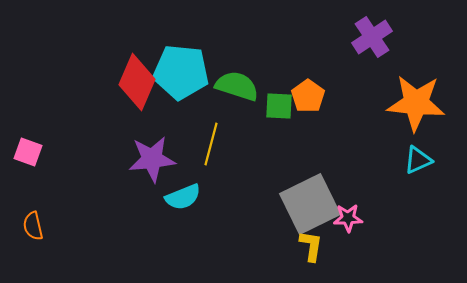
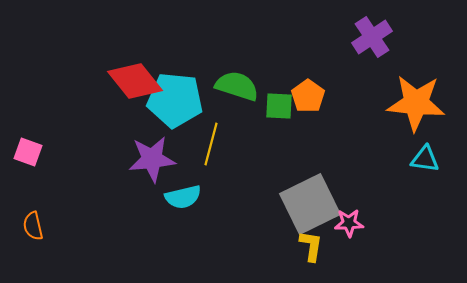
cyan pentagon: moved 6 px left, 28 px down
red diamond: moved 2 px left, 1 px up; rotated 62 degrees counterclockwise
cyan triangle: moved 7 px right, 1 px up; rotated 32 degrees clockwise
cyan semicircle: rotated 9 degrees clockwise
pink star: moved 1 px right, 5 px down
